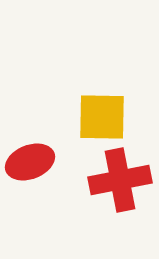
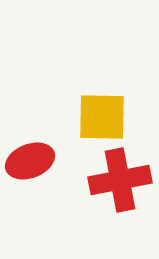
red ellipse: moved 1 px up
